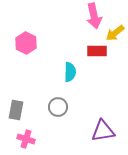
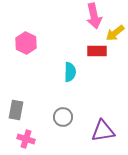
gray circle: moved 5 px right, 10 px down
